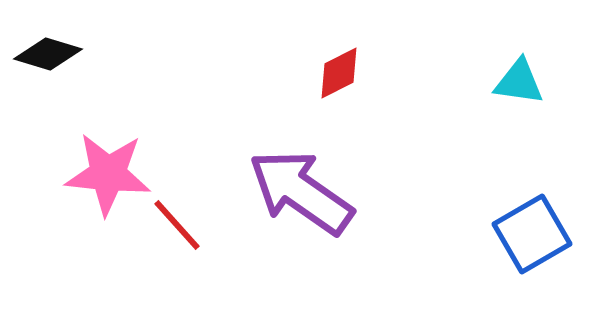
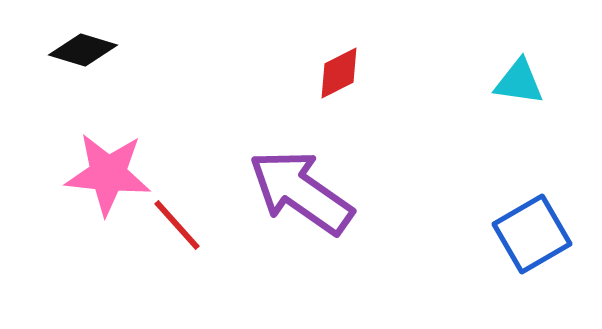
black diamond: moved 35 px right, 4 px up
